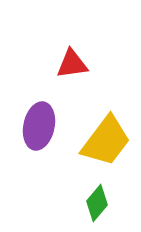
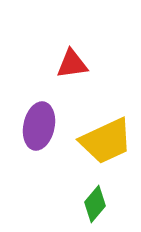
yellow trapezoid: rotated 28 degrees clockwise
green diamond: moved 2 px left, 1 px down
